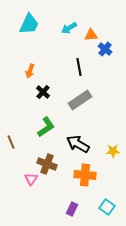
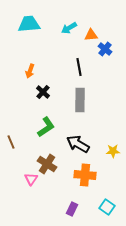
cyan trapezoid: rotated 120 degrees counterclockwise
gray rectangle: rotated 55 degrees counterclockwise
brown cross: rotated 12 degrees clockwise
